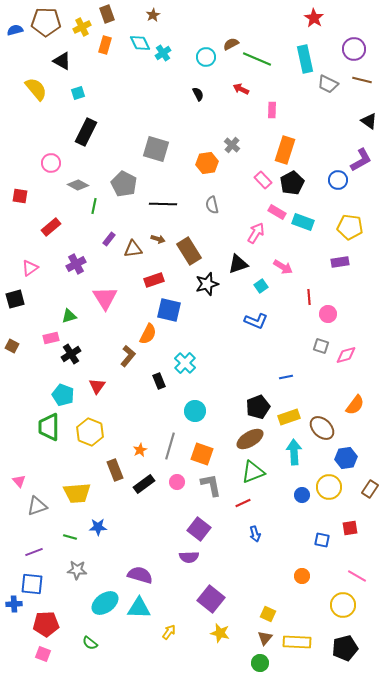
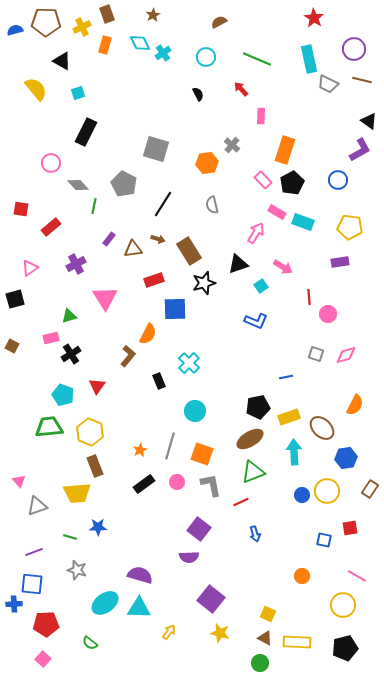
brown semicircle at (231, 44): moved 12 px left, 22 px up
cyan rectangle at (305, 59): moved 4 px right
red arrow at (241, 89): rotated 21 degrees clockwise
pink rectangle at (272, 110): moved 11 px left, 6 px down
purple L-shape at (361, 160): moved 1 px left, 10 px up
gray diamond at (78, 185): rotated 20 degrees clockwise
red square at (20, 196): moved 1 px right, 13 px down
black line at (163, 204): rotated 60 degrees counterclockwise
black star at (207, 284): moved 3 px left, 1 px up
blue square at (169, 310): moved 6 px right, 1 px up; rotated 15 degrees counterclockwise
gray square at (321, 346): moved 5 px left, 8 px down
cyan cross at (185, 363): moved 4 px right
orange semicircle at (355, 405): rotated 10 degrees counterclockwise
black pentagon at (258, 407): rotated 10 degrees clockwise
green trapezoid at (49, 427): rotated 84 degrees clockwise
brown rectangle at (115, 470): moved 20 px left, 4 px up
yellow circle at (329, 487): moved 2 px left, 4 px down
red line at (243, 503): moved 2 px left, 1 px up
blue square at (322, 540): moved 2 px right
gray star at (77, 570): rotated 12 degrees clockwise
brown triangle at (265, 638): rotated 42 degrees counterclockwise
pink square at (43, 654): moved 5 px down; rotated 21 degrees clockwise
